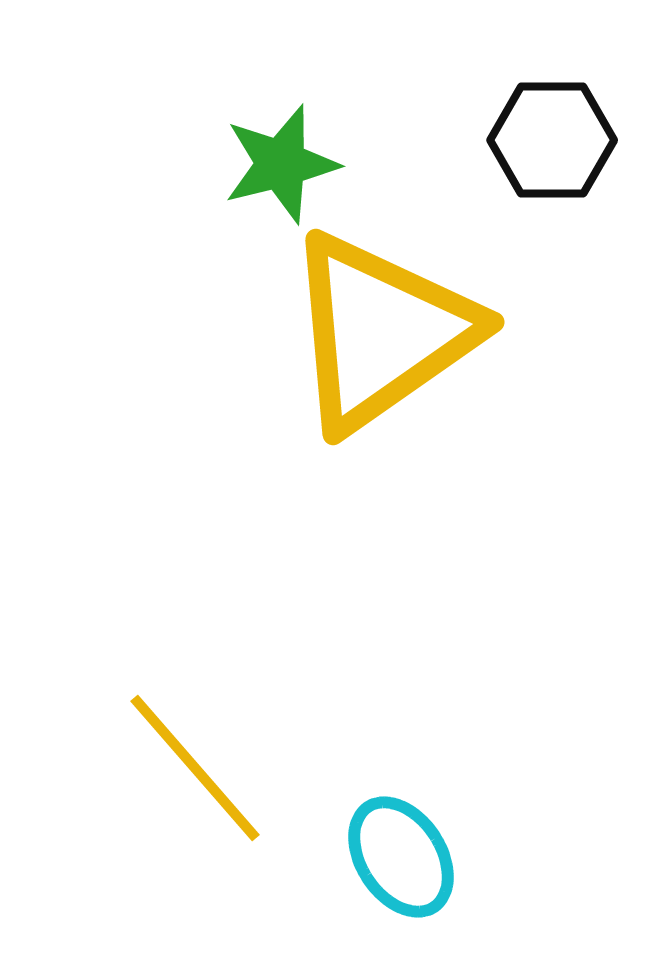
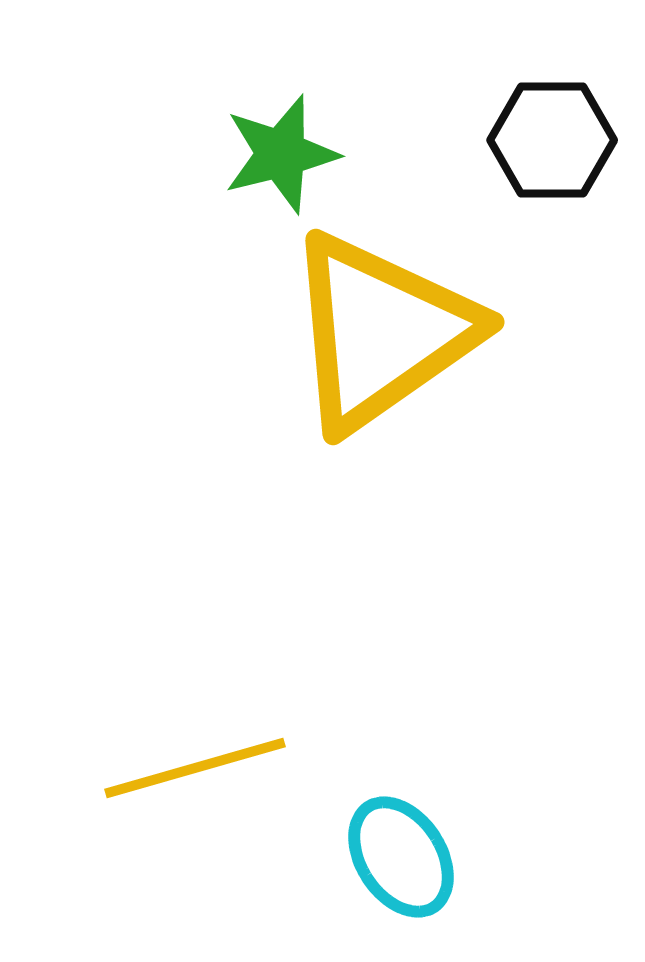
green star: moved 10 px up
yellow line: rotated 65 degrees counterclockwise
